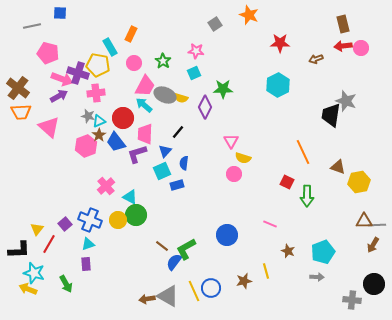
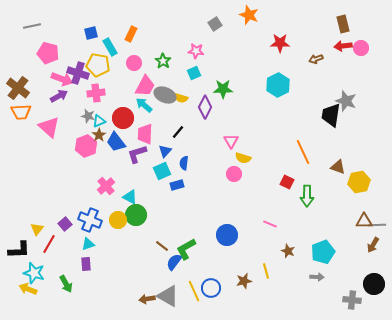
blue square at (60, 13): moved 31 px right, 20 px down; rotated 16 degrees counterclockwise
